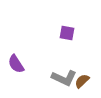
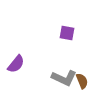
purple semicircle: rotated 108 degrees counterclockwise
brown semicircle: rotated 112 degrees clockwise
